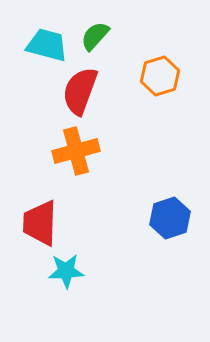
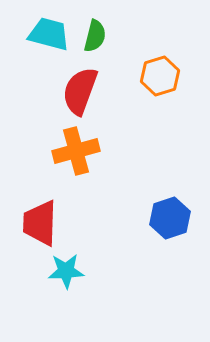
green semicircle: rotated 152 degrees clockwise
cyan trapezoid: moved 2 px right, 11 px up
